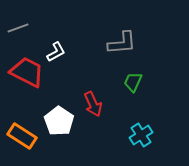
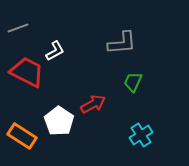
white L-shape: moved 1 px left, 1 px up
red arrow: rotated 95 degrees counterclockwise
